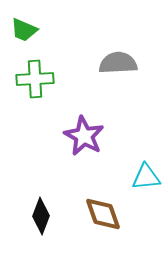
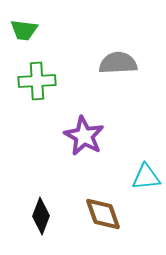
green trapezoid: rotated 16 degrees counterclockwise
green cross: moved 2 px right, 2 px down
